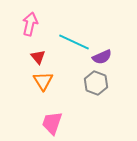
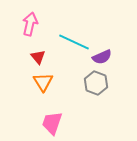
orange triangle: moved 1 px down
